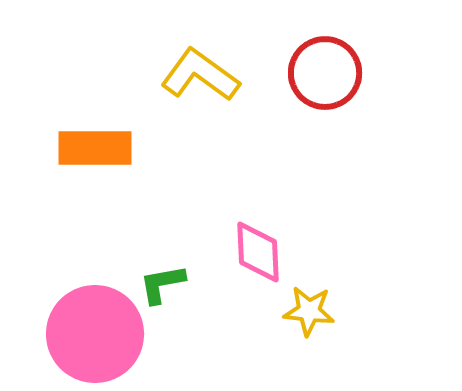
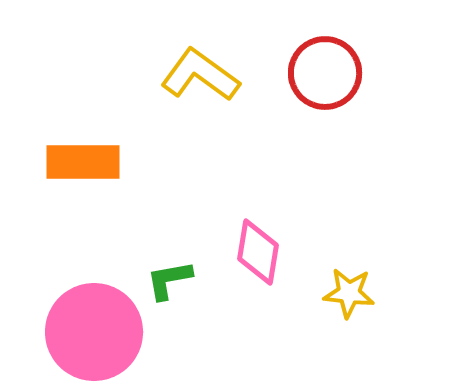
orange rectangle: moved 12 px left, 14 px down
pink diamond: rotated 12 degrees clockwise
green L-shape: moved 7 px right, 4 px up
yellow star: moved 40 px right, 18 px up
pink circle: moved 1 px left, 2 px up
